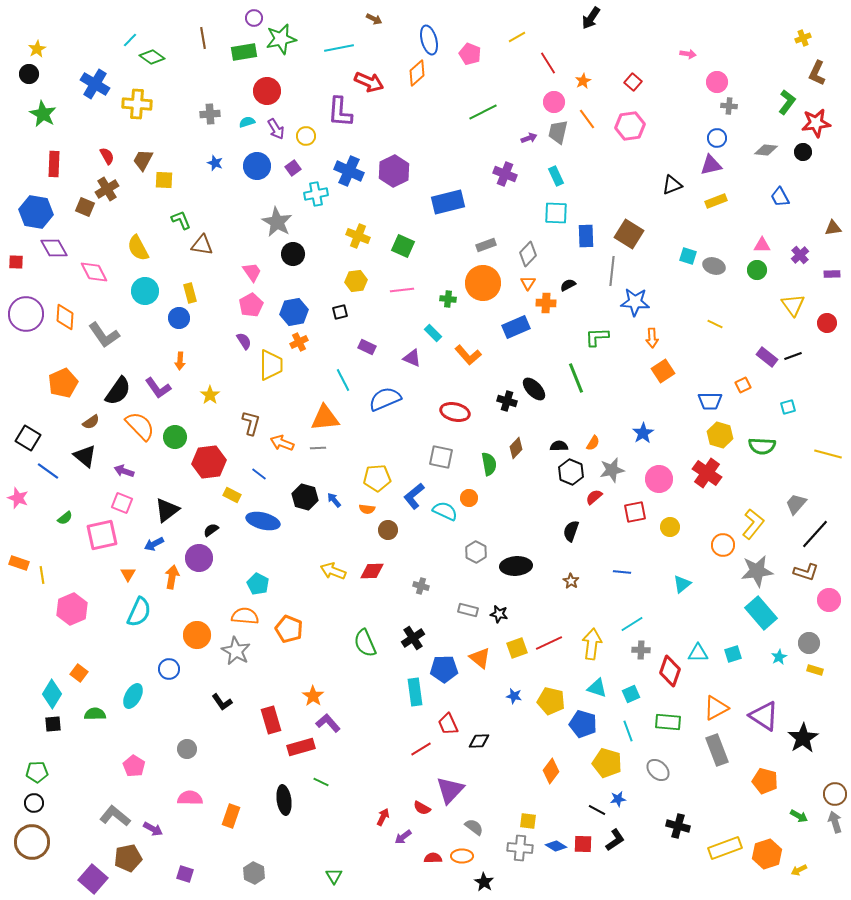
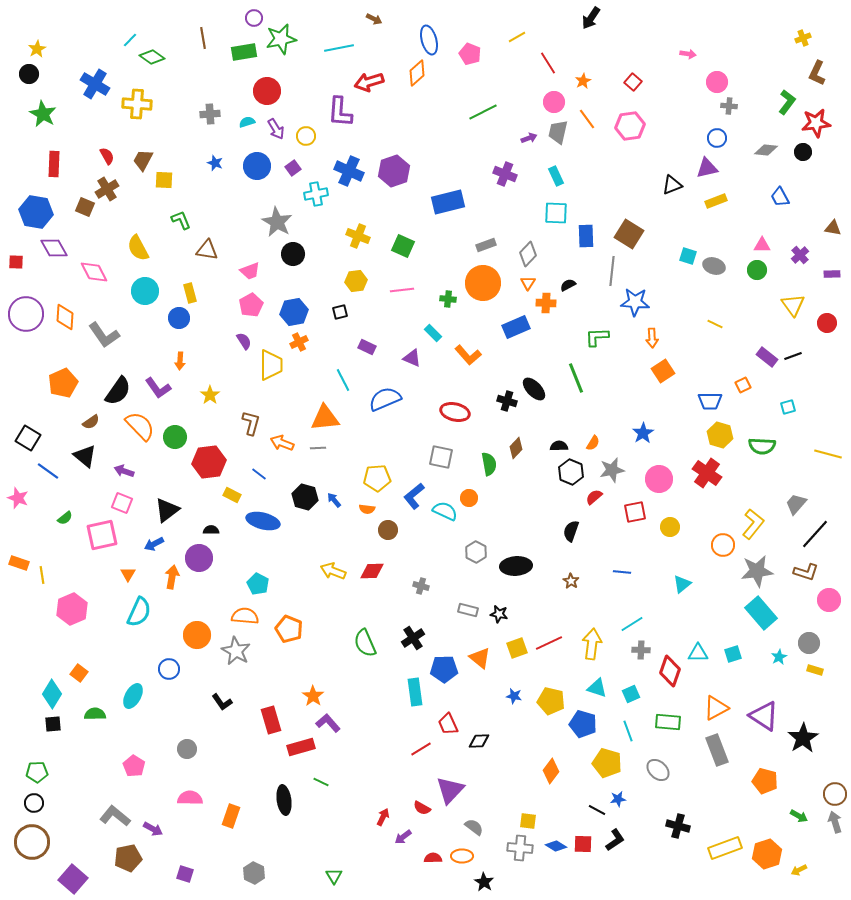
red arrow at (369, 82): rotated 140 degrees clockwise
purple triangle at (711, 165): moved 4 px left, 3 px down
purple hexagon at (394, 171): rotated 8 degrees clockwise
brown triangle at (833, 228): rotated 18 degrees clockwise
brown triangle at (202, 245): moved 5 px right, 5 px down
pink trapezoid at (252, 272): moved 2 px left, 1 px up; rotated 105 degrees clockwise
black semicircle at (211, 530): rotated 35 degrees clockwise
purple square at (93, 879): moved 20 px left
